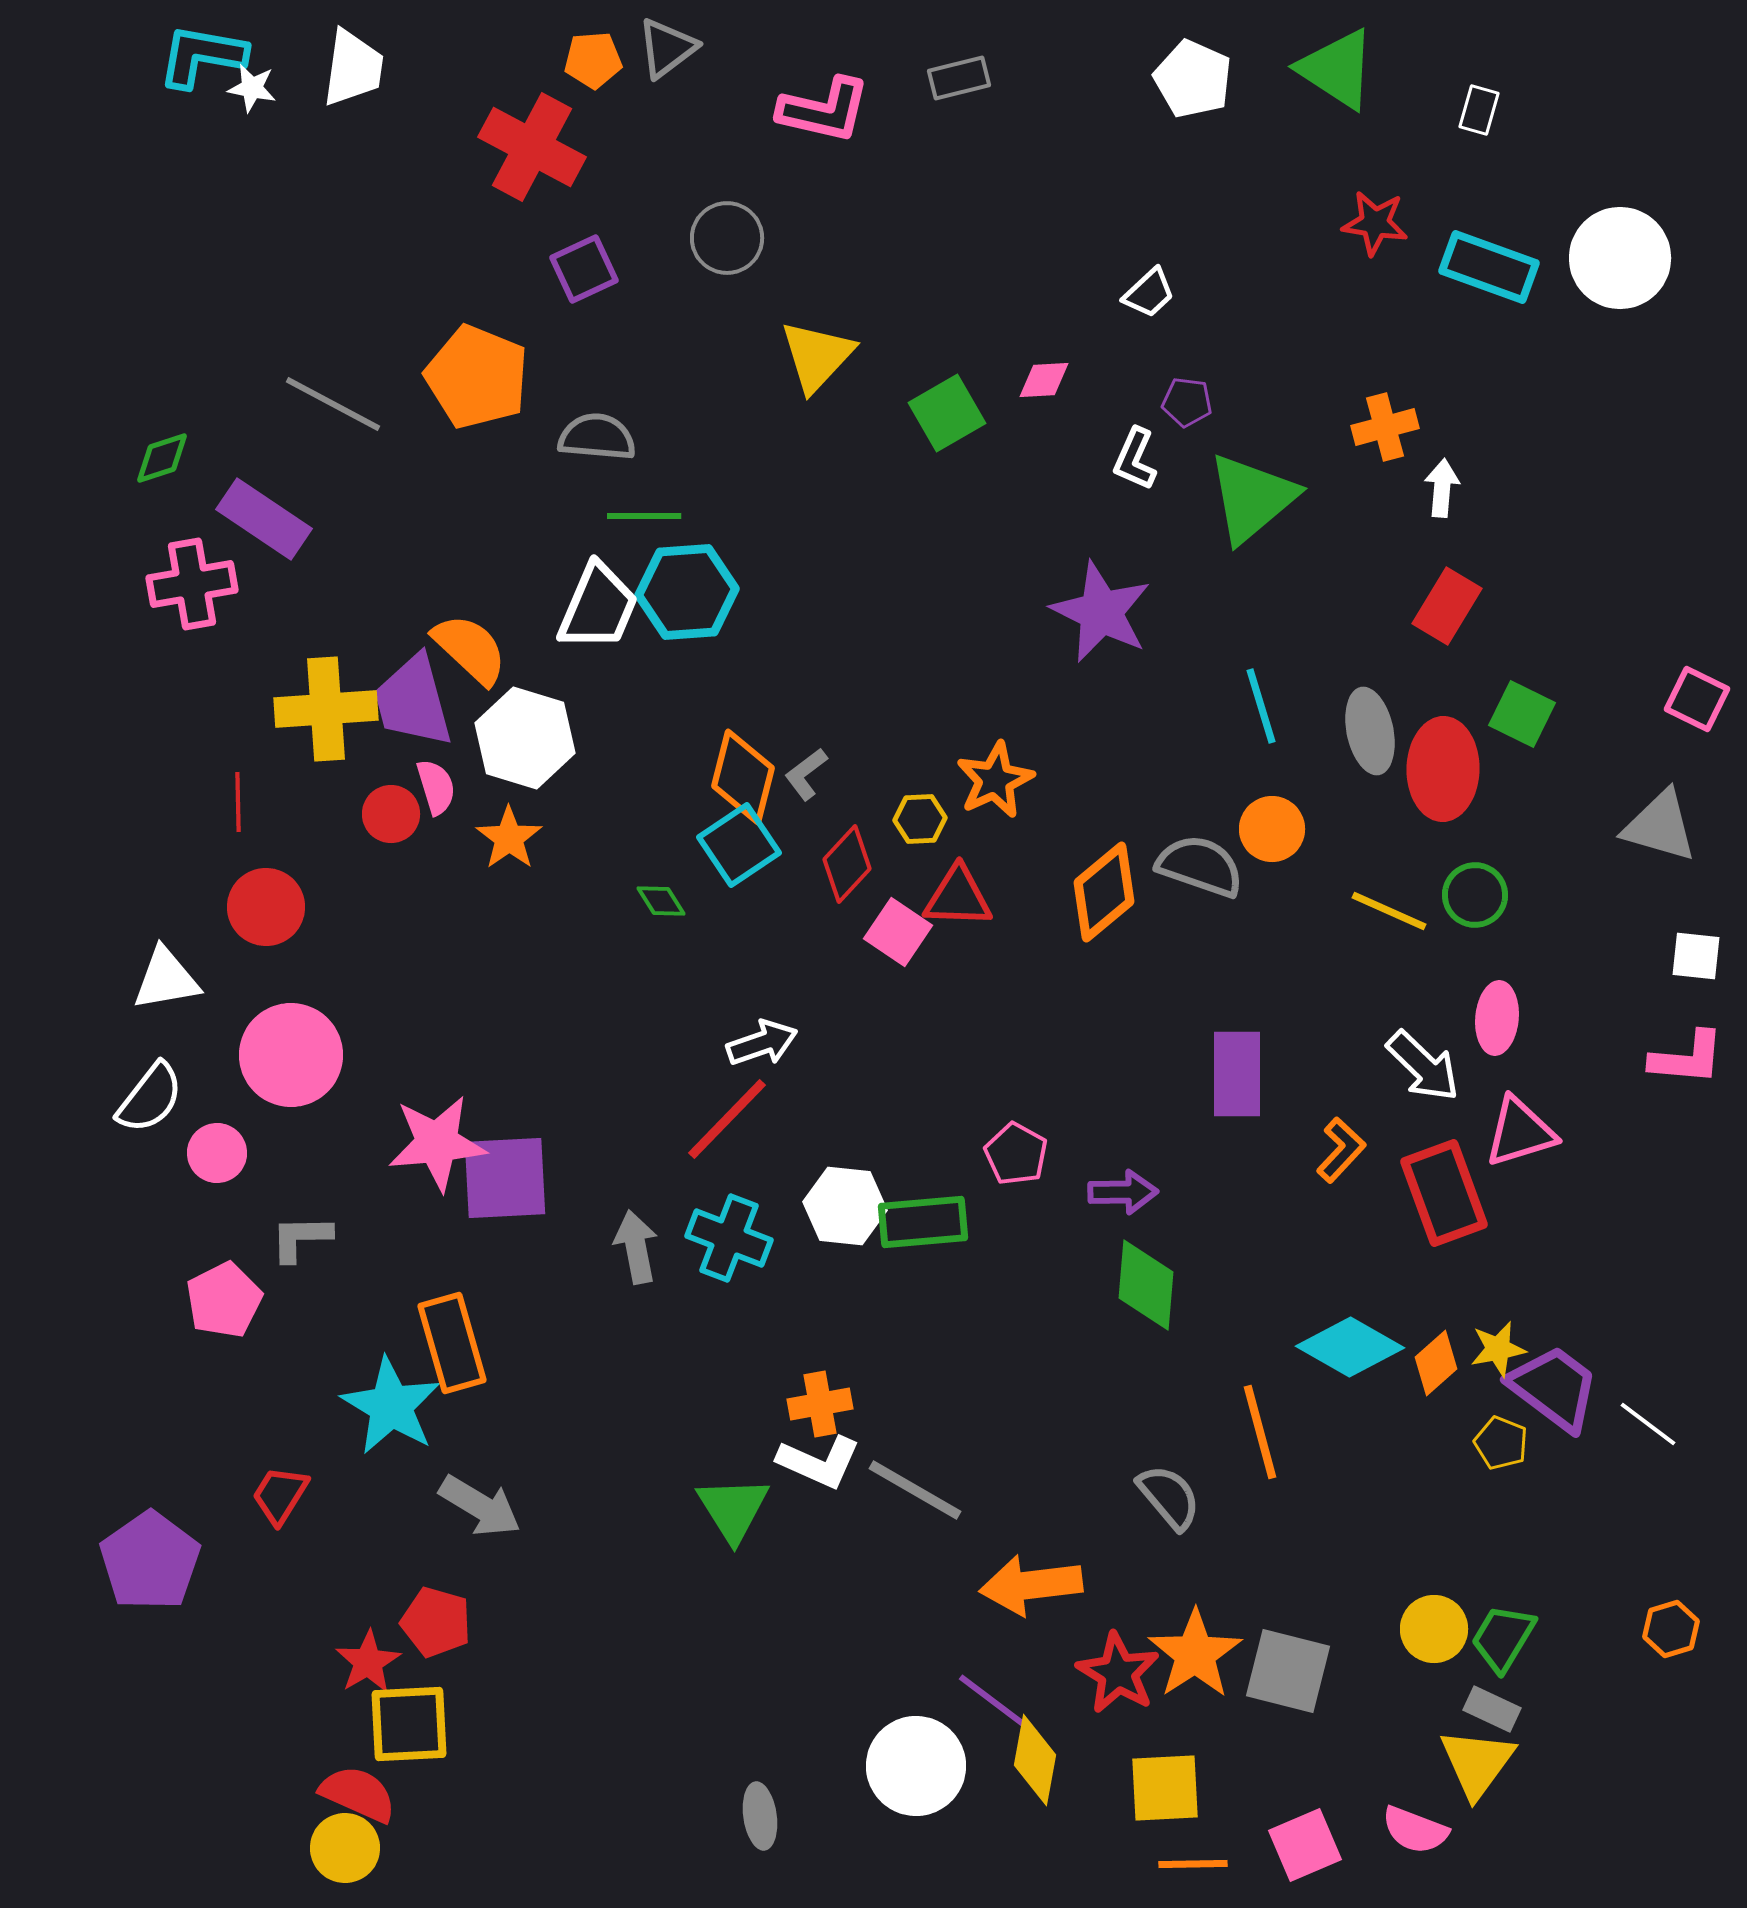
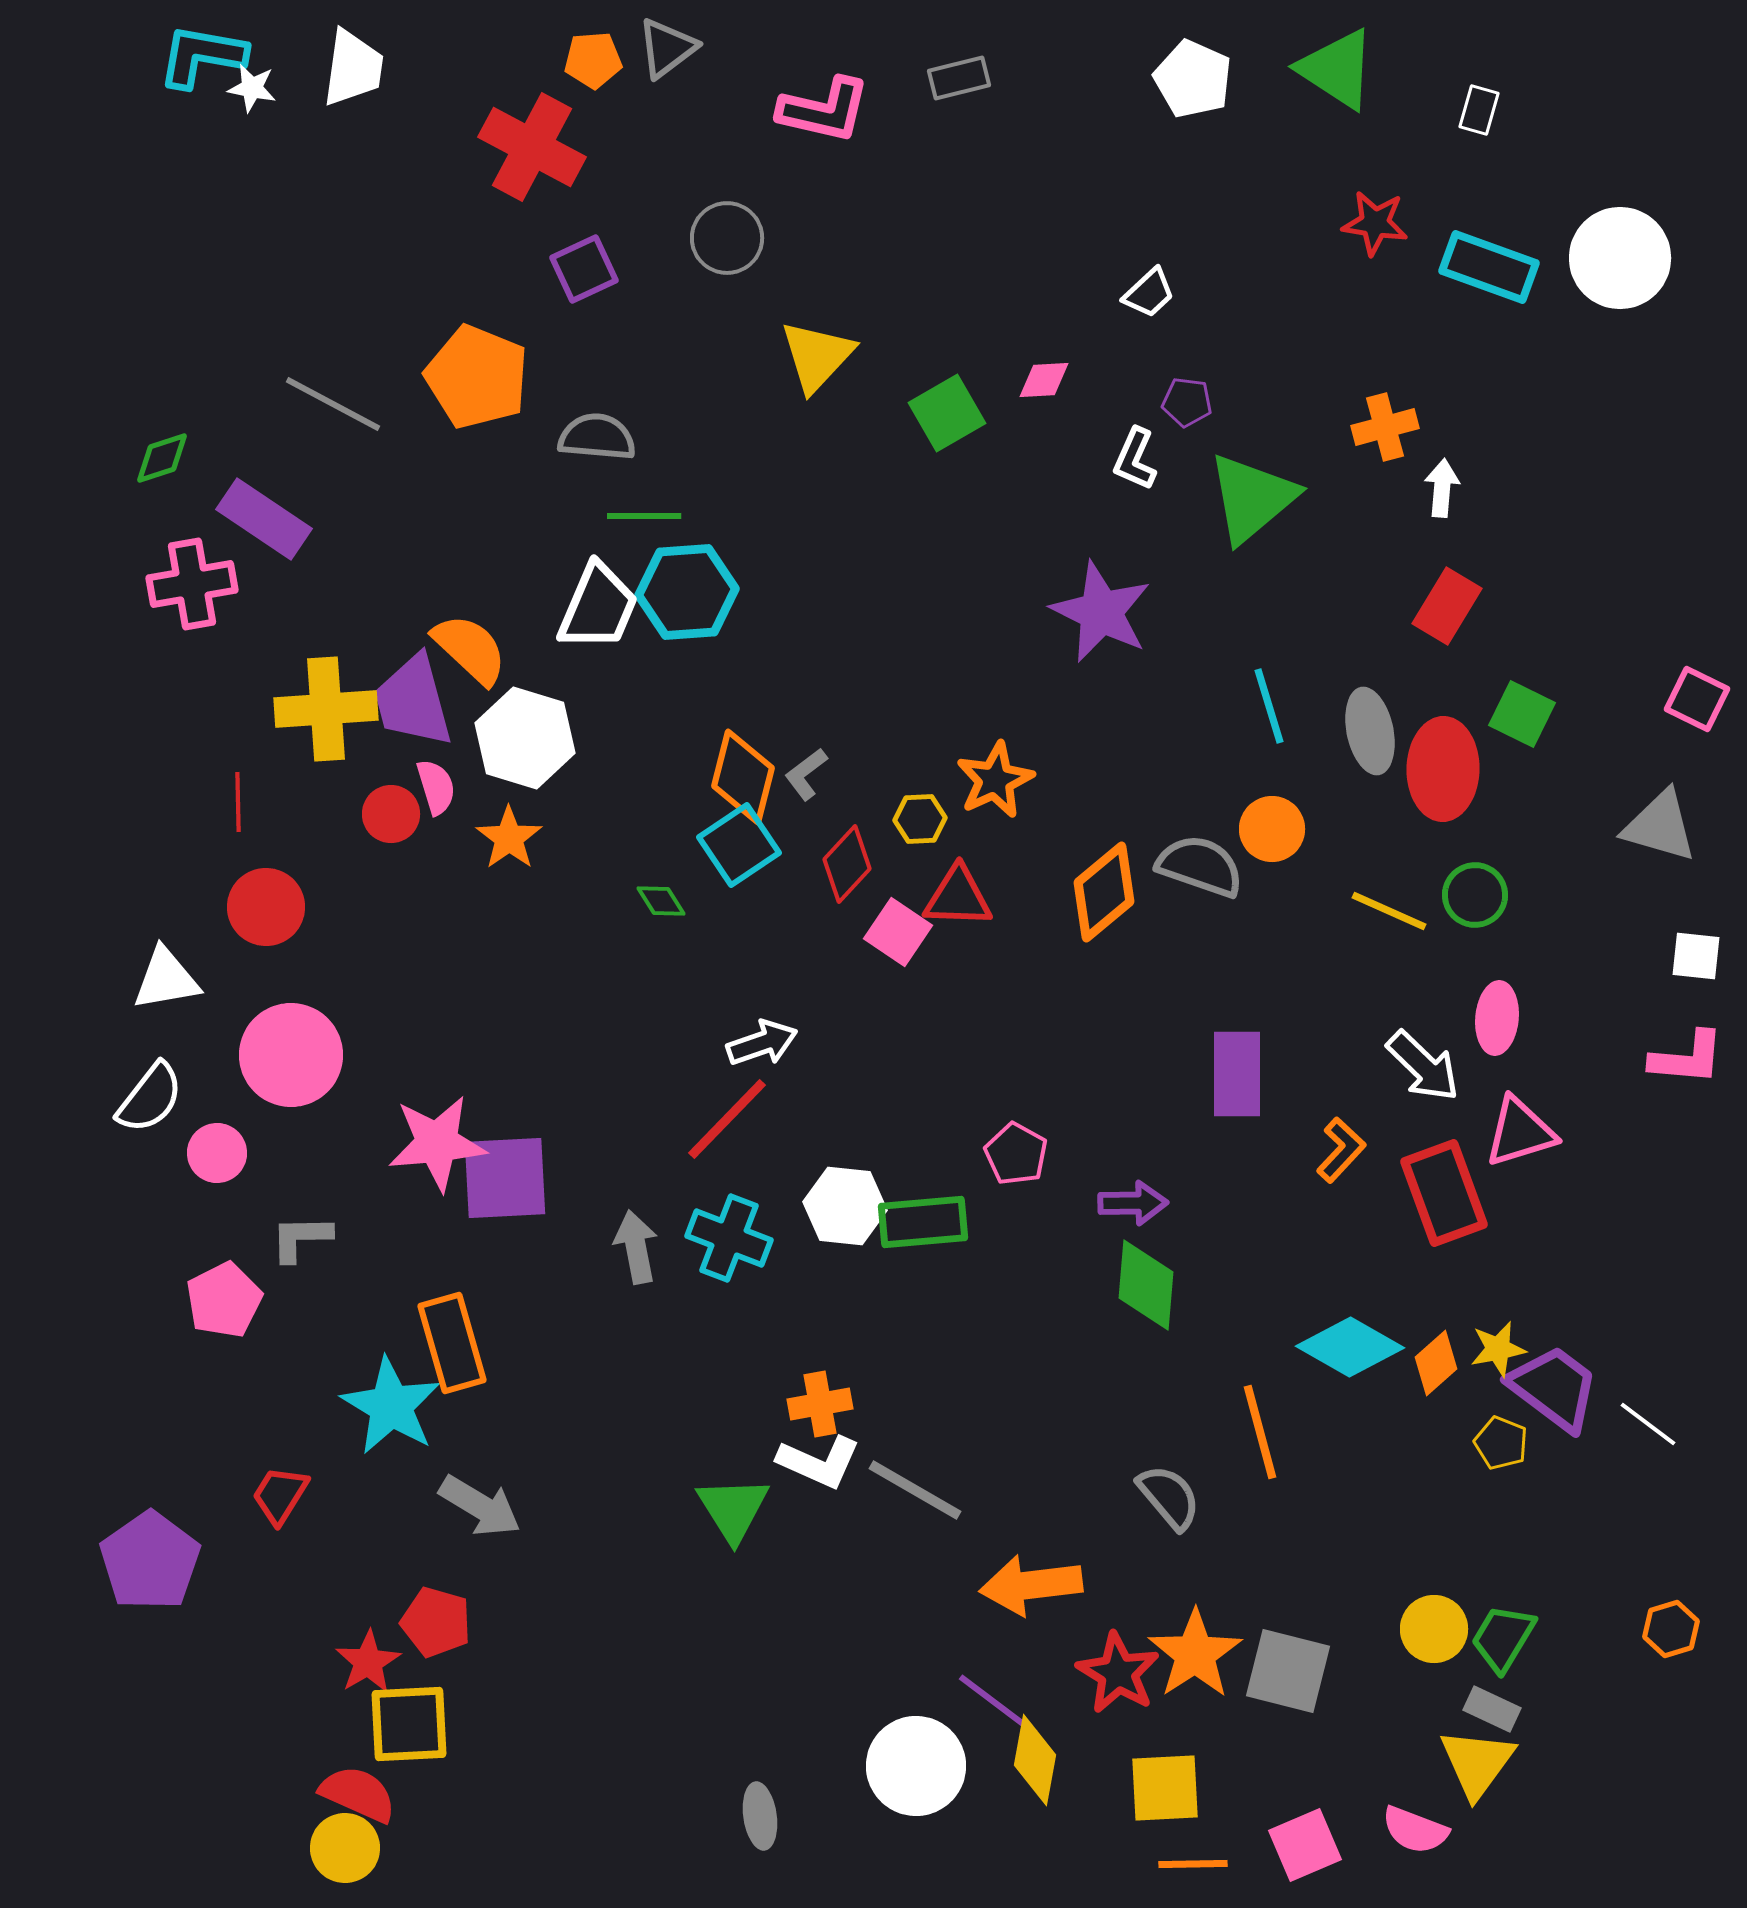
cyan line at (1261, 706): moved 8 px right
purple arrow at (1123, 1192): moved 10 px right, 11 px down
